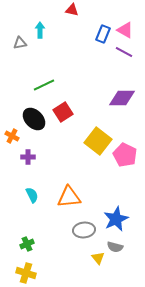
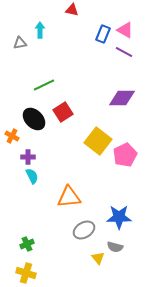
pink pentagon: rotated 20 degrees clockwise
cyan semicircle: moved 19 px up
blue star: moved 3 px right, 2 px up; rotated 25 degrees clockwise
gray ellipse: rotated 25 degrees counterclockwise
